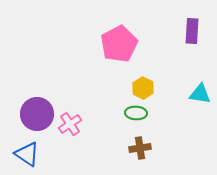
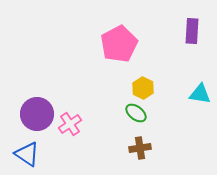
green ellipse: rotated 35 degrees clockwise
